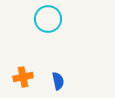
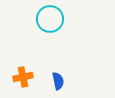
cyan circle: moved 2 px right
